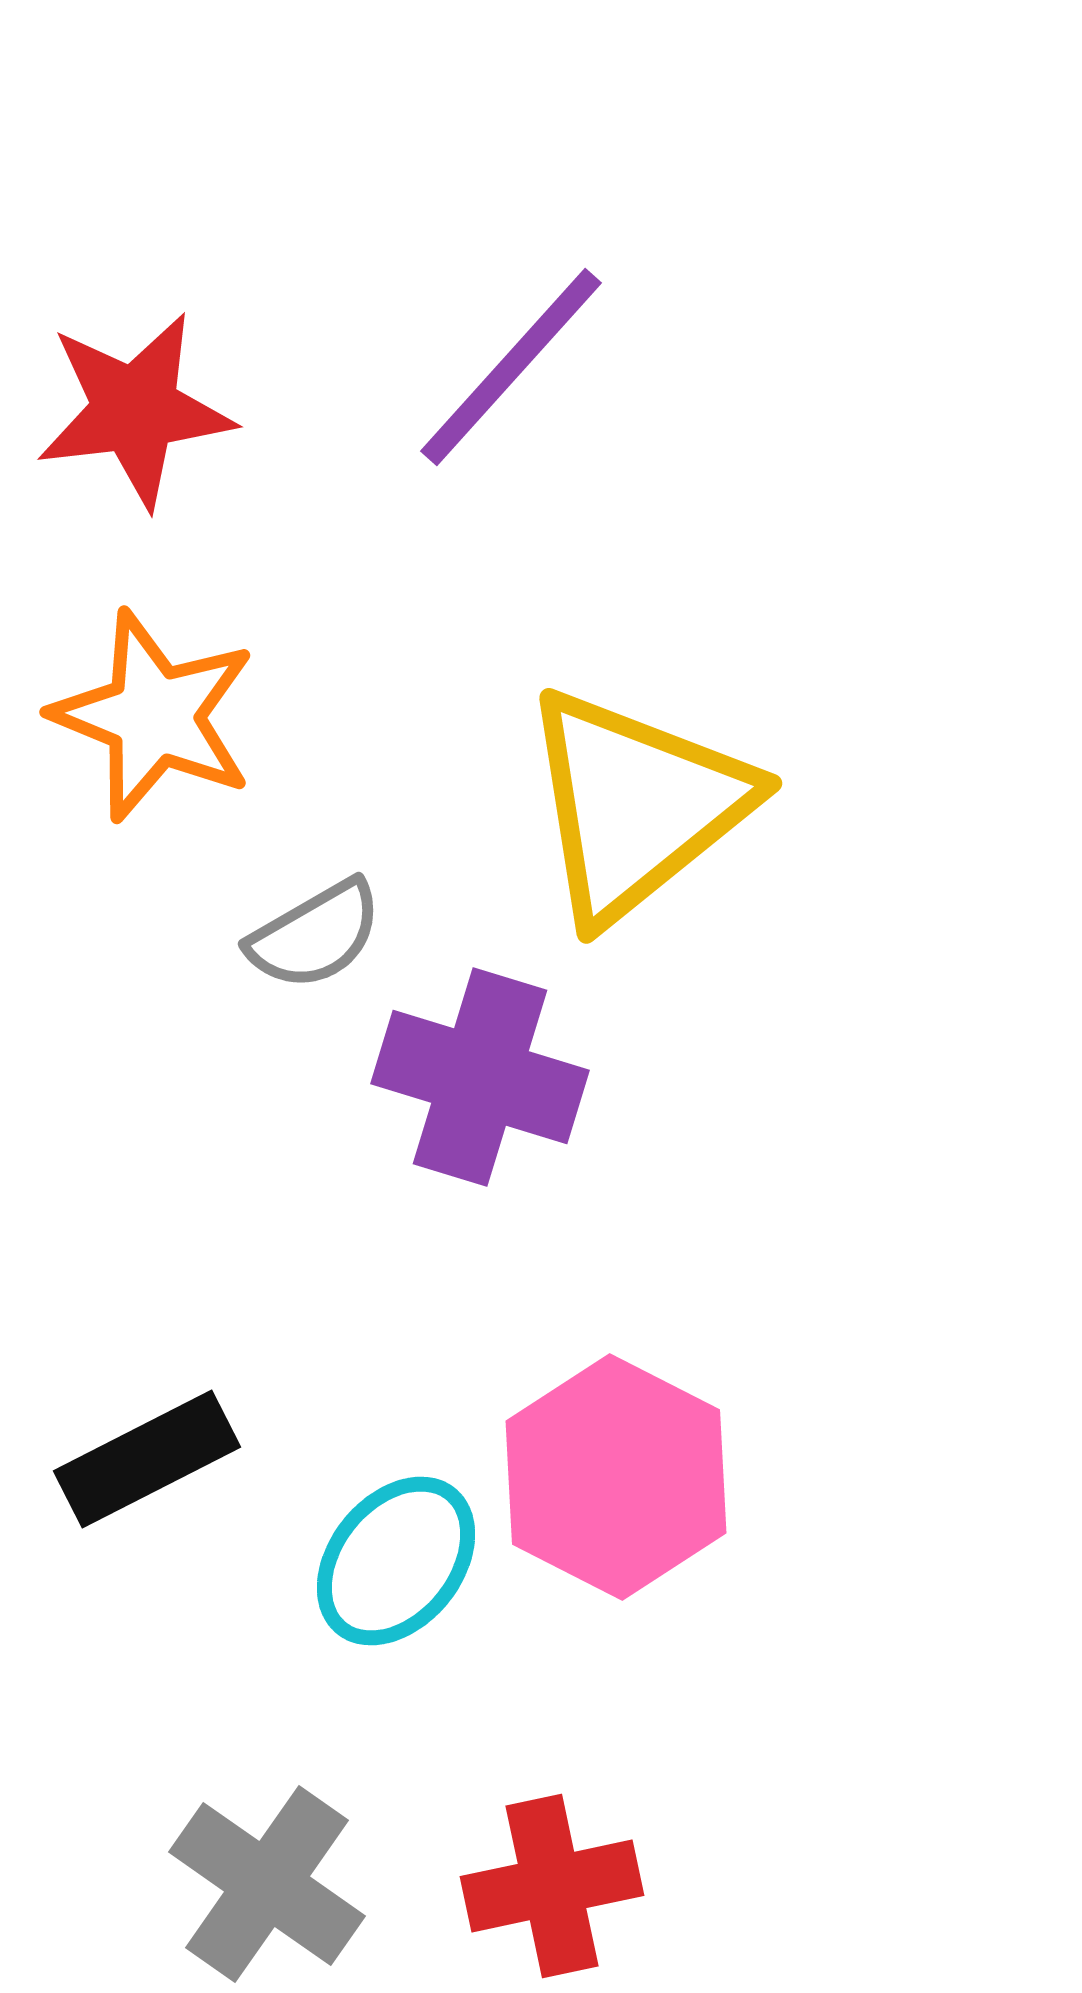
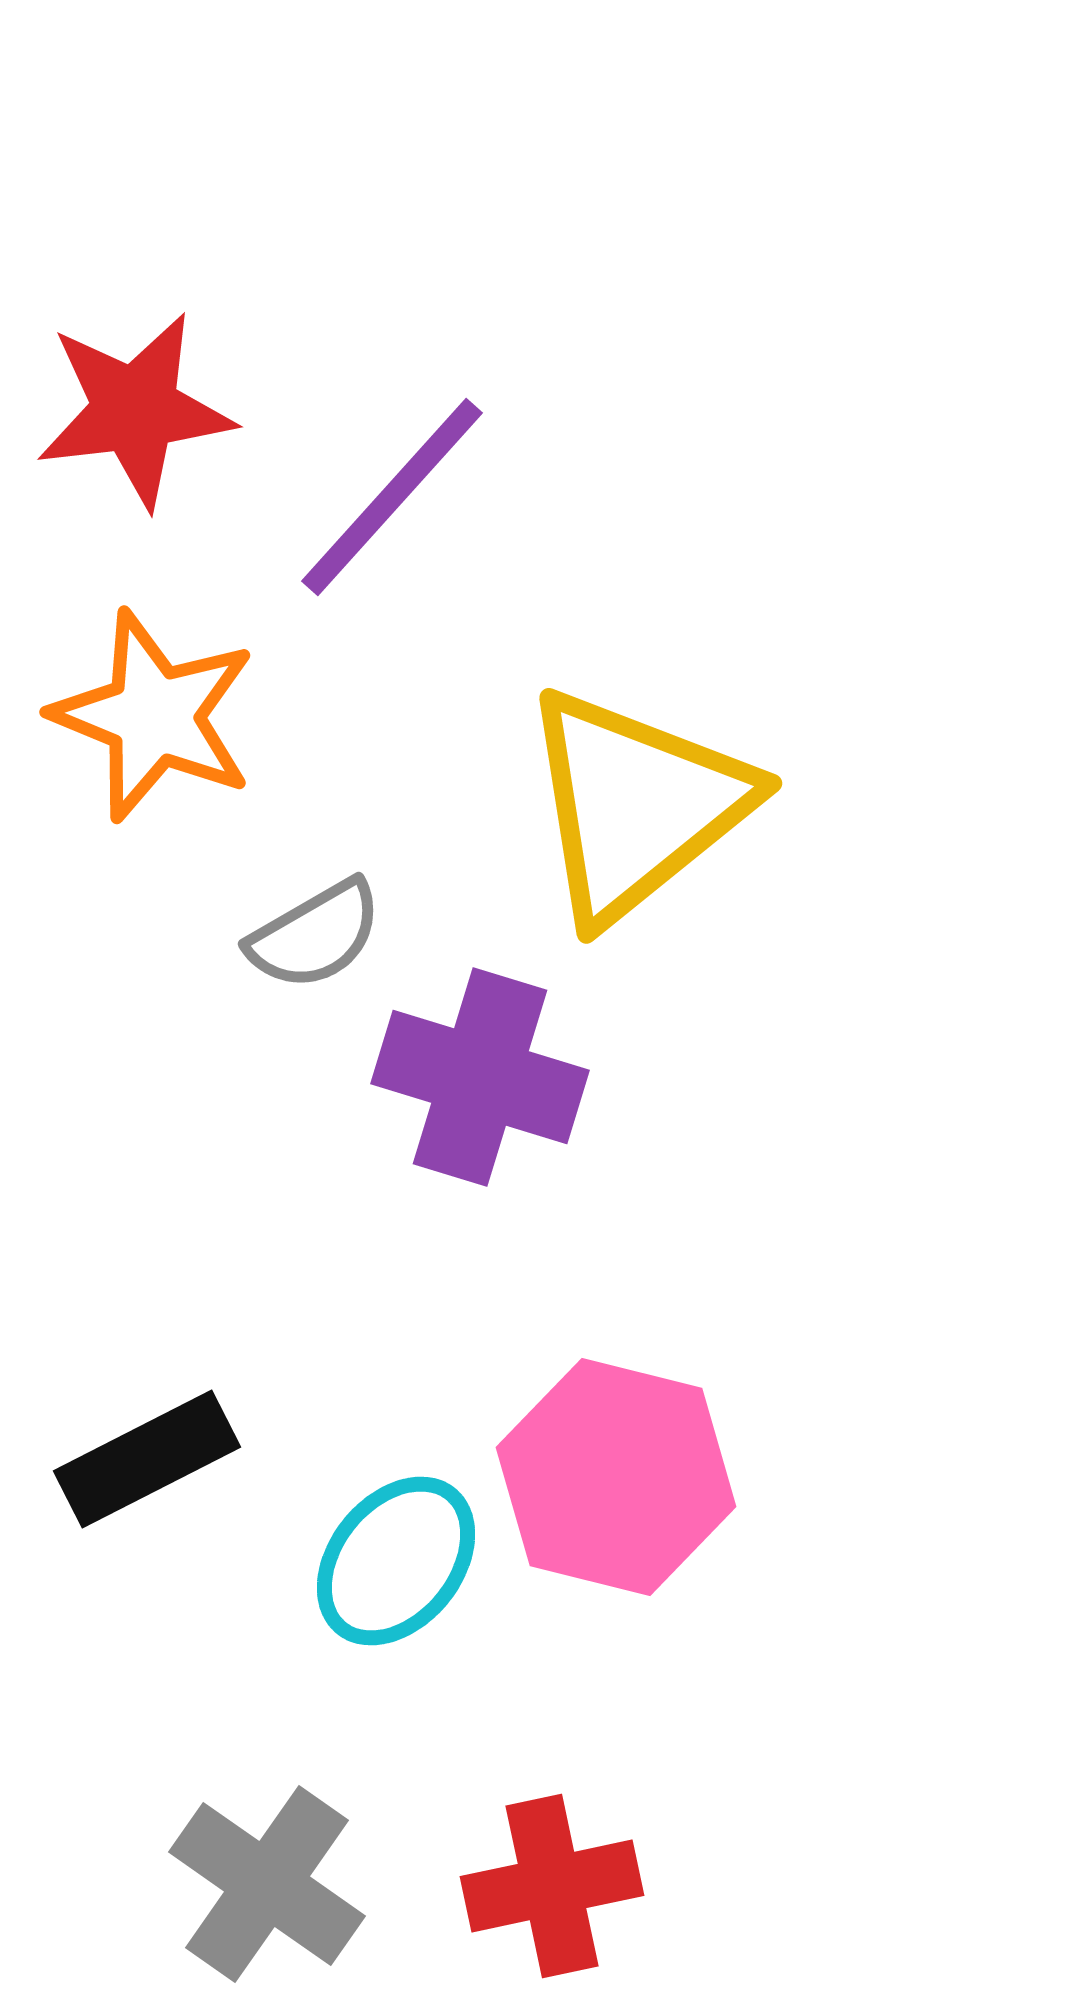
purple line: moved 119 px left, 130 px down
pink hexagon: rotated 13 degrees counterclockwise
